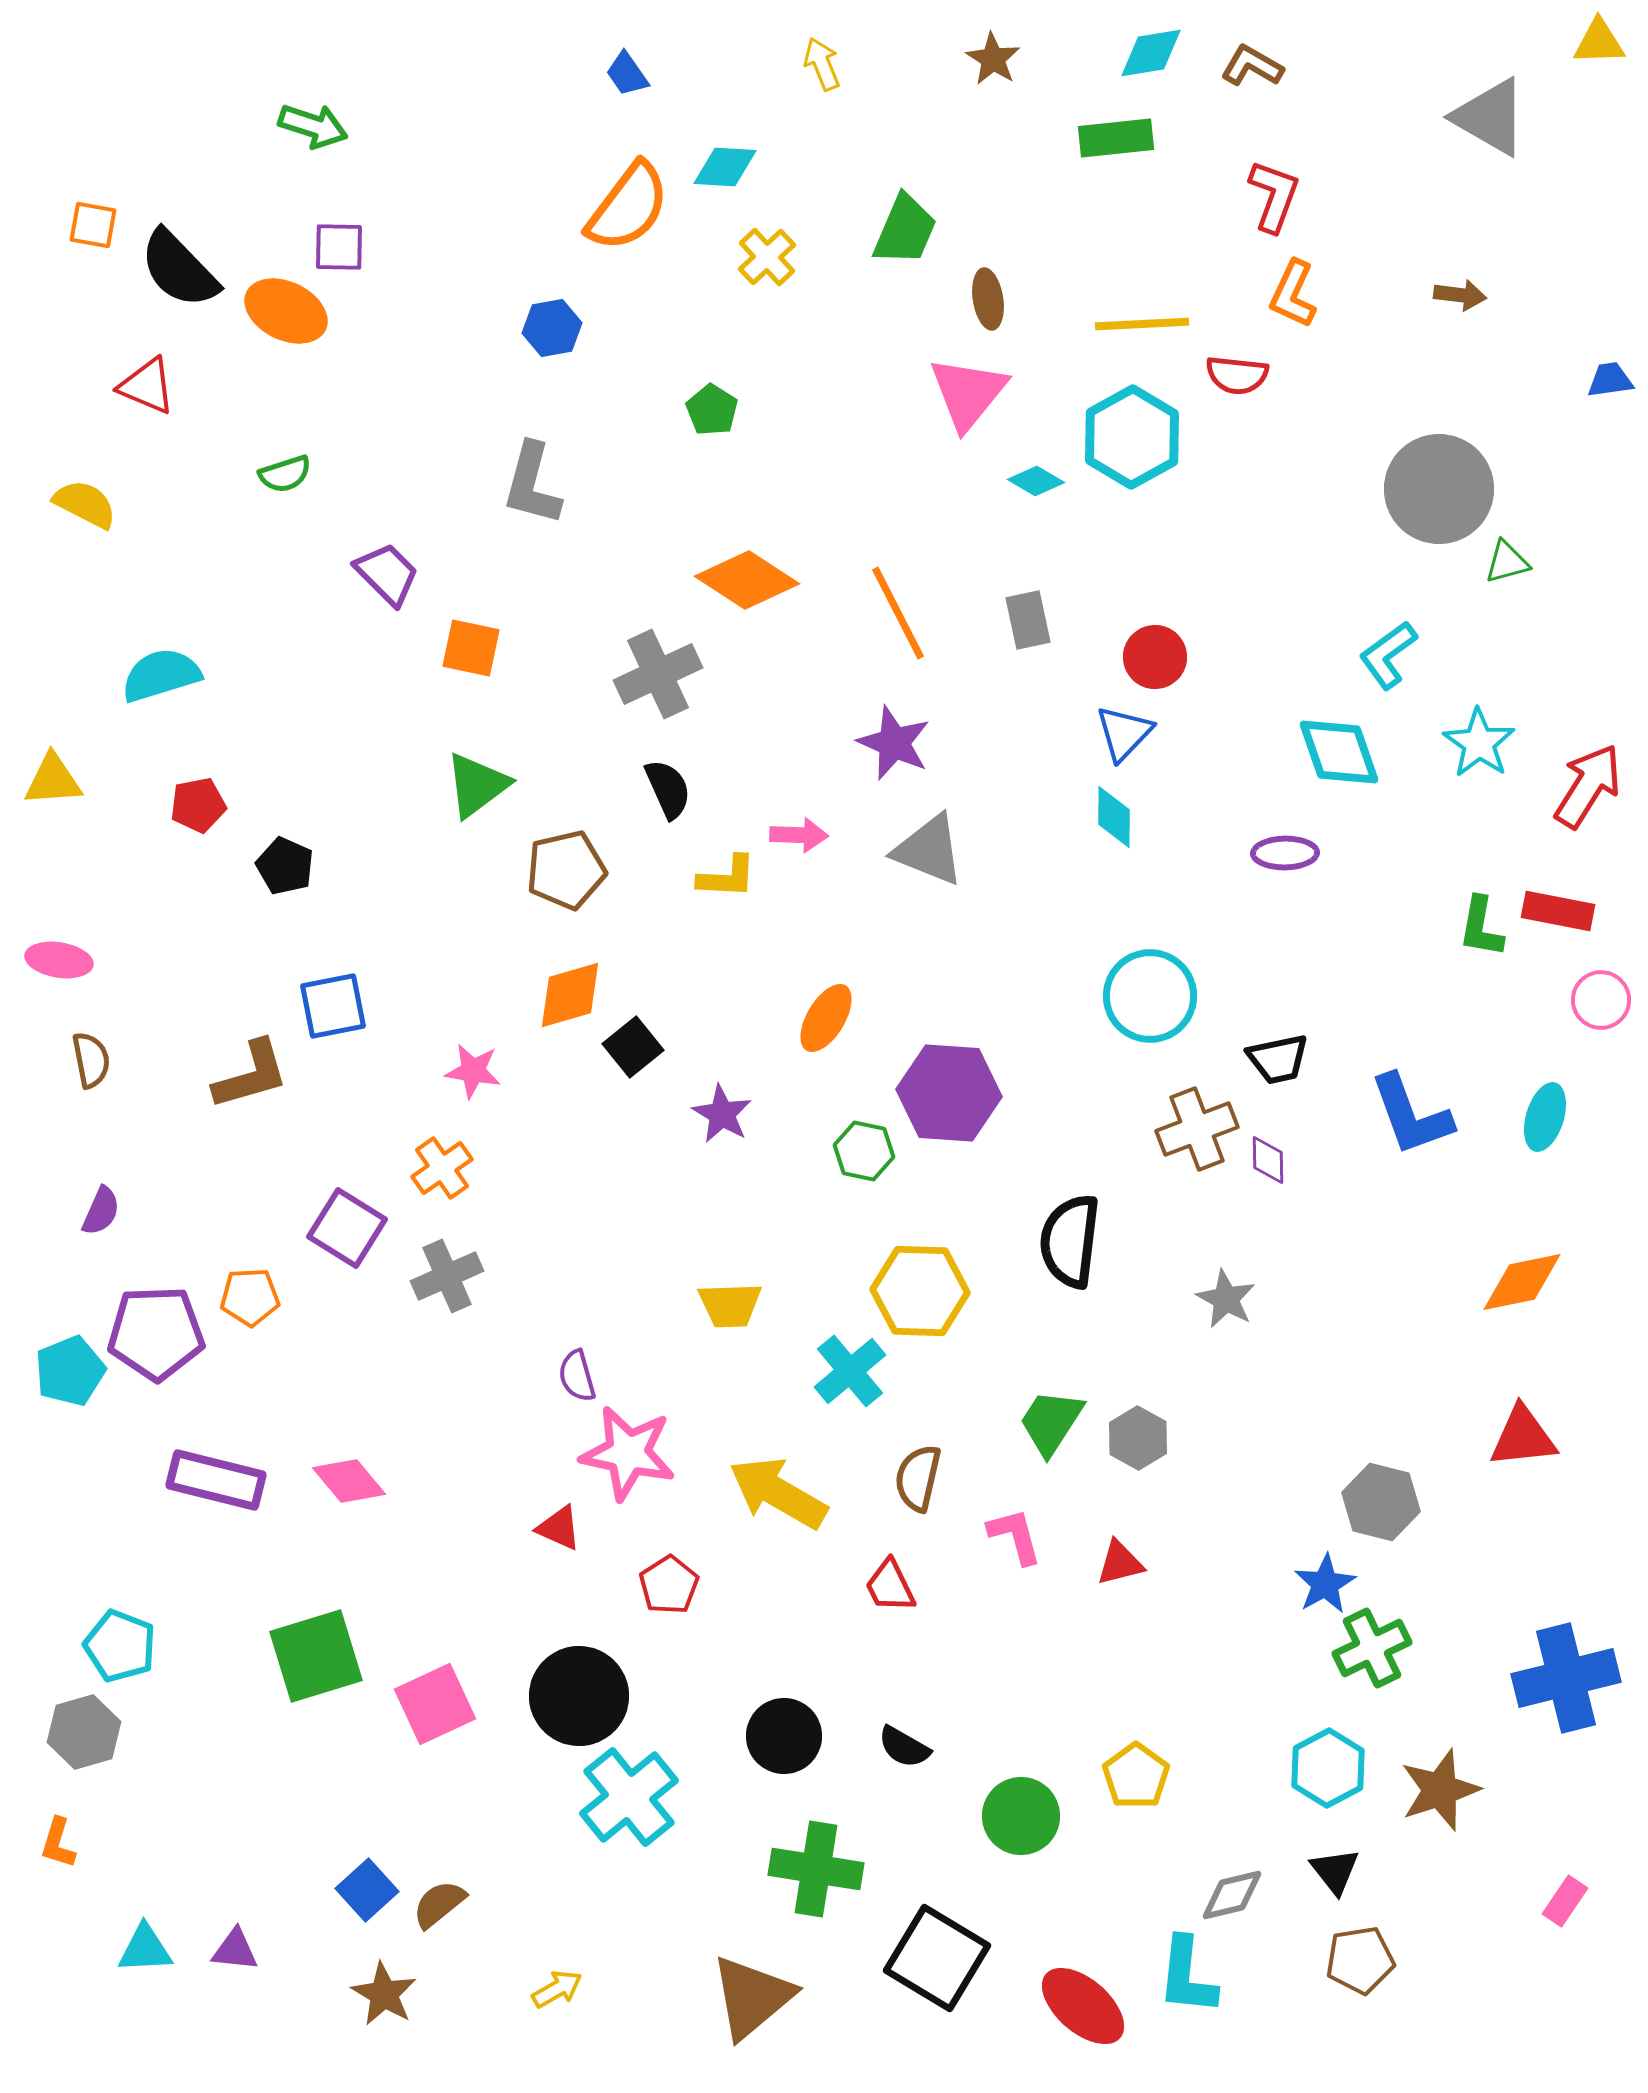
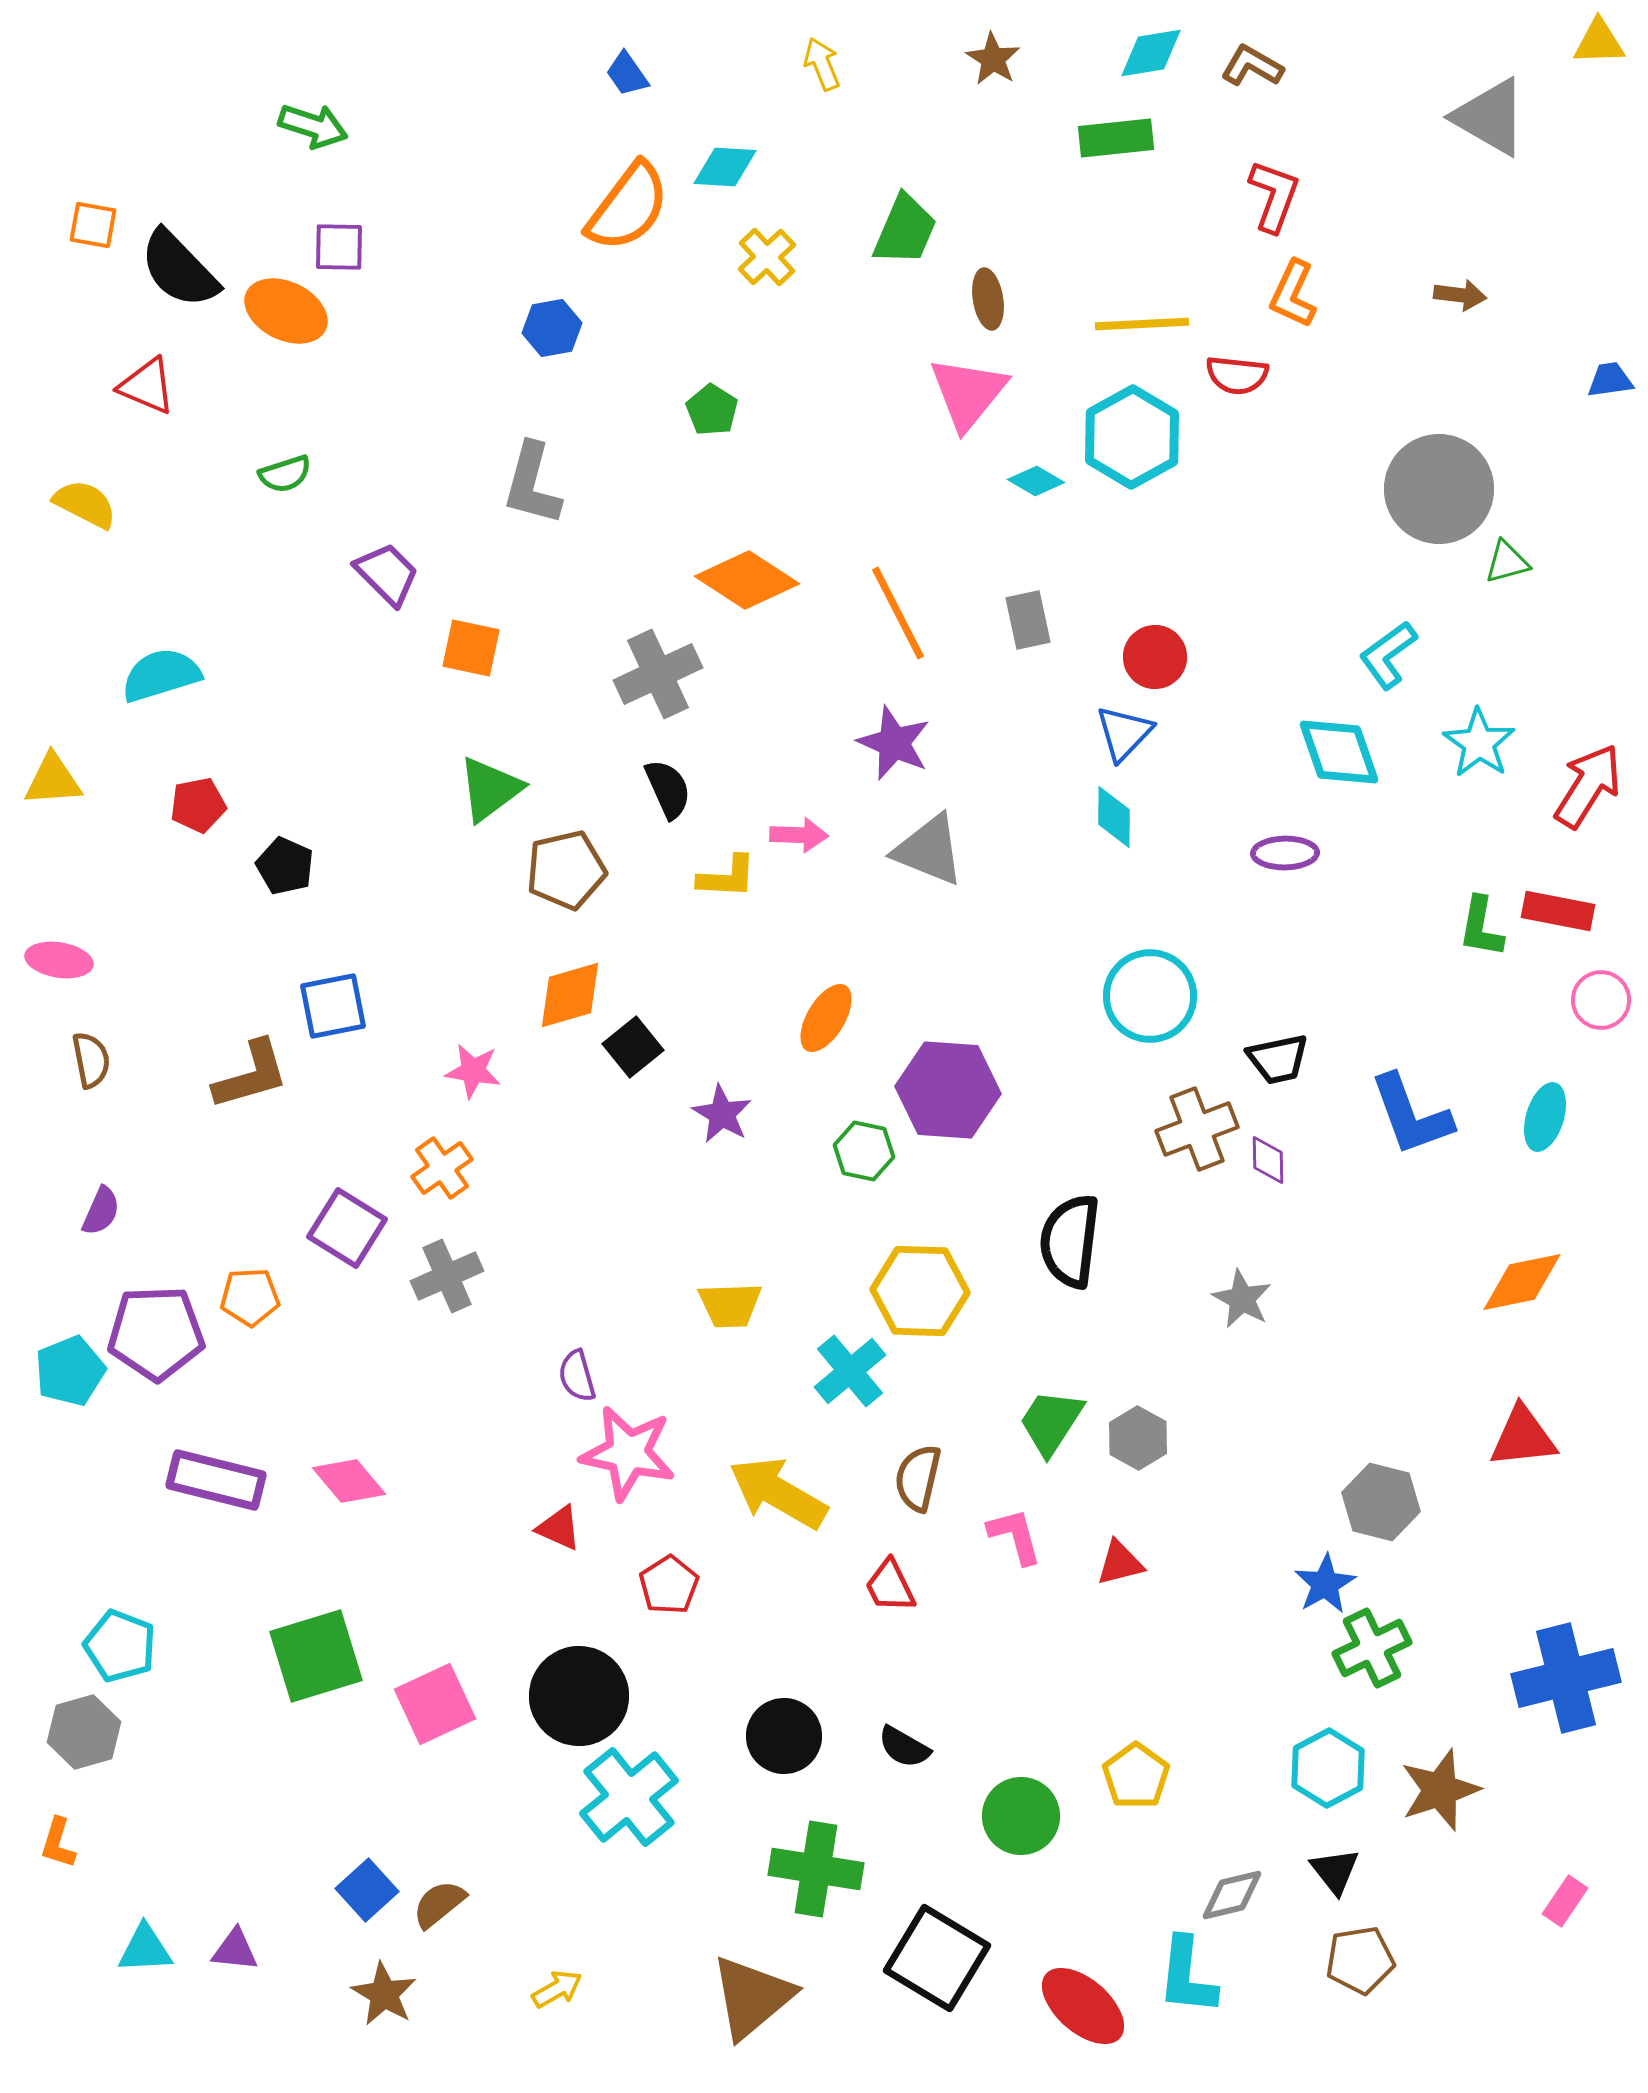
green triangle at (477, 785): moved 13 px right, 4 px down
purple hexagon at (949, 1093): moved 1 px left, 3 px up
gray star at (1226, 1299): moved 16 px right
